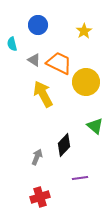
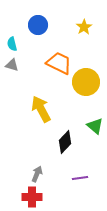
yellow star: moved 4 px up
gray triangle: moved 22 px left, 5 px down; rotated 16 degrees counterclockwise
yellow arrow: moved 2 px left, 15 px down
black diamond: moved 1 px right, 3 px up
gray arrow: moved 17 px down
red cross: moved 8 px left; rotated 18 degrees clockwise
